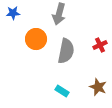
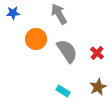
gray arrow: rotated 135 degrees clockwise
red cross: moved 3 px left, 8 px down; rotated 24 degrees counterclockwise
gray semicircle: moved 1 px right; rotated 45 degrees counterclockwise
brown star: rotated 24 degrees clockwise
cyan rectangle: moved 1 px right
